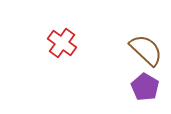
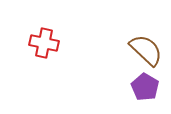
red cross: moved 18 px left; rotated 24 degrees counterclockwise
